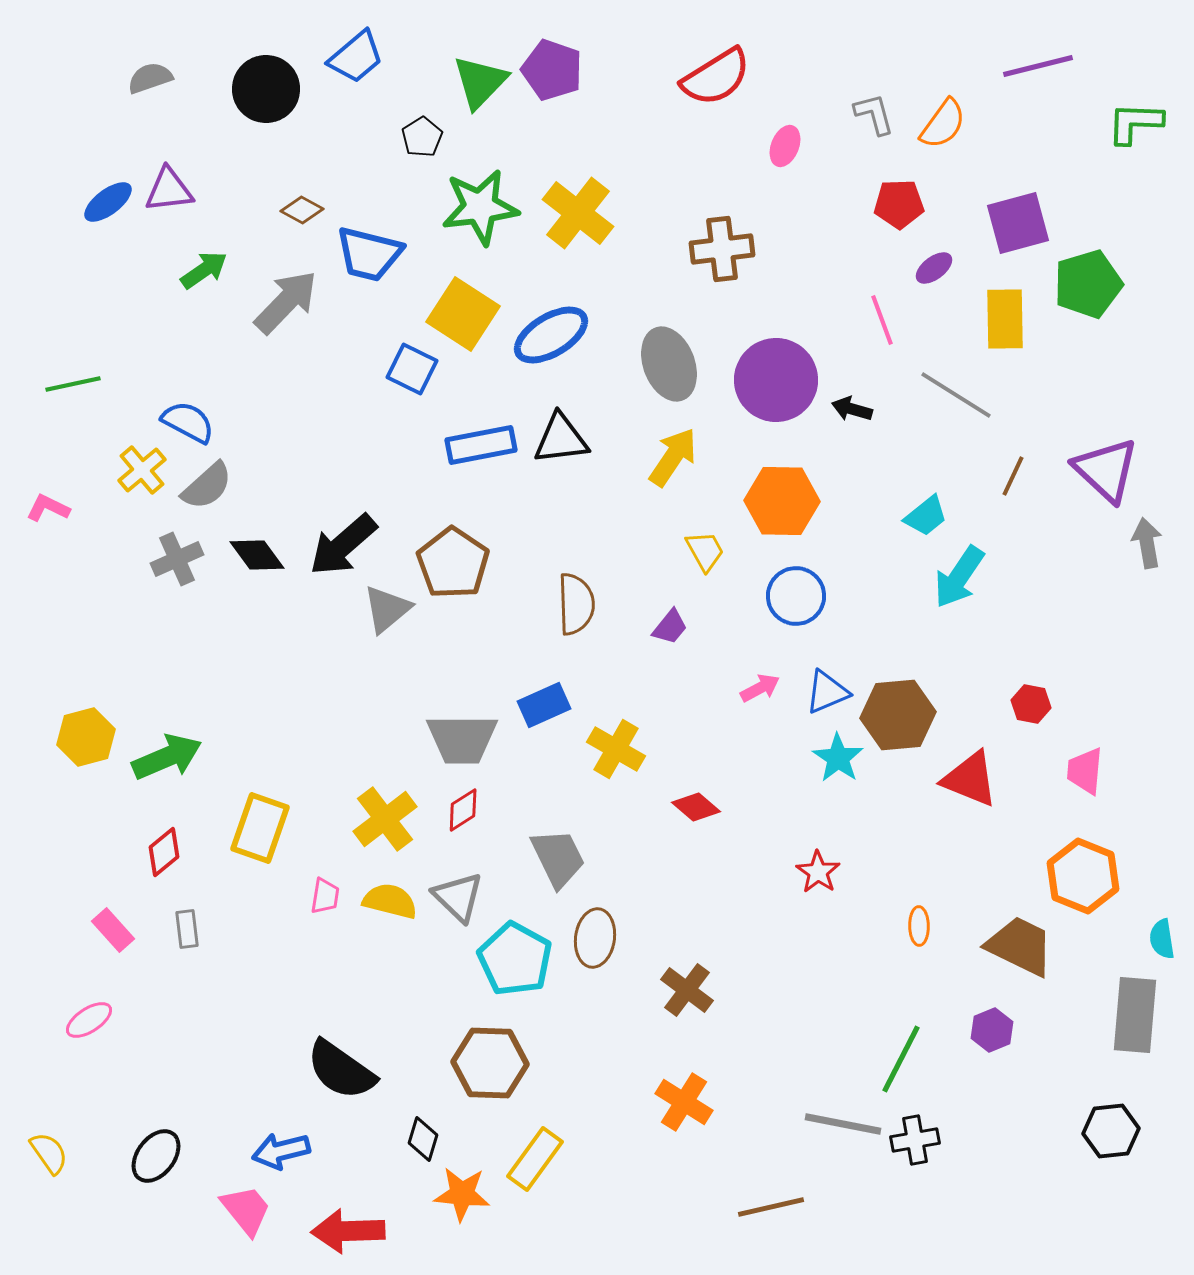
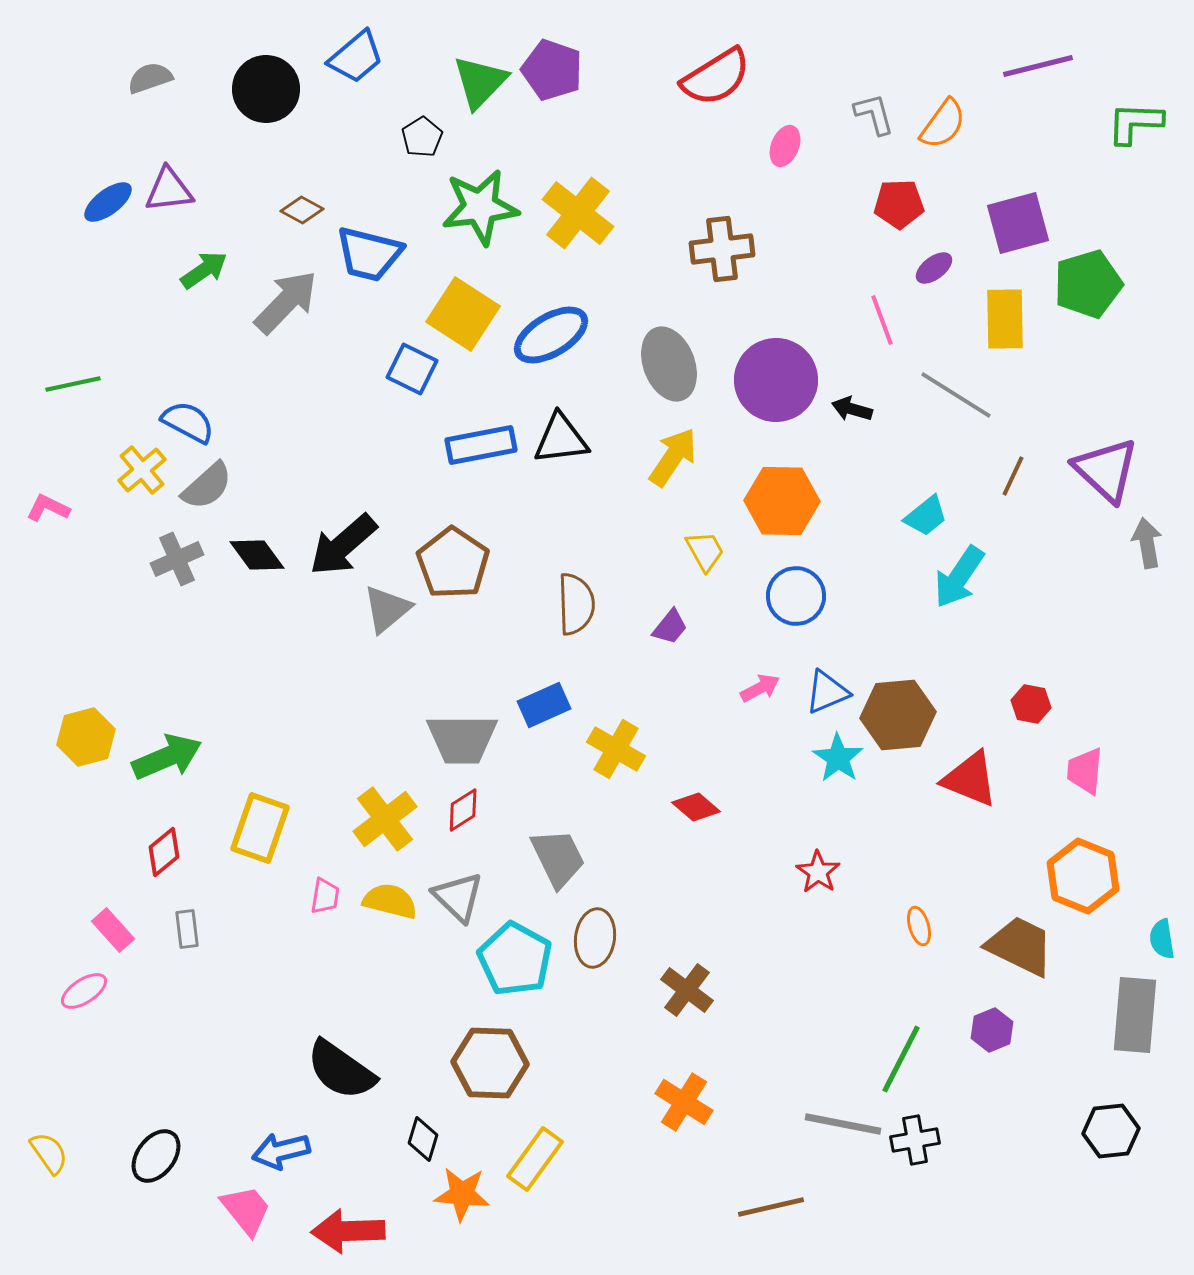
orange ellipse at (919, 926): rotated 15 degrees counterclockwise
pink ellipse at (89, 1020): moved 5 px left, 29 px up
